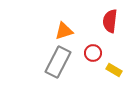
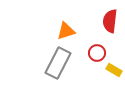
orange triangle: moved 2 px right
red circle: moved 4 px right
gray rectangle: moved 1 px down
